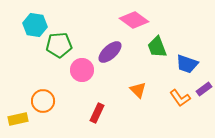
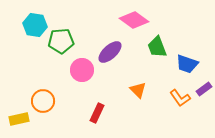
green pentagon: moved 2 px right, 4 px up
yellow rectangle: moved 1 px right
